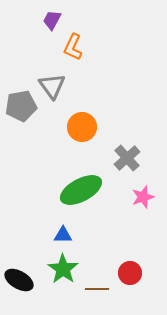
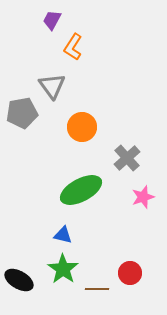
orange L-shape: rotated 8 degrees clockwise
gray pentagon: moved 1 px right, 7 px down
blue triangle: rotated 12 degrees clockwise
